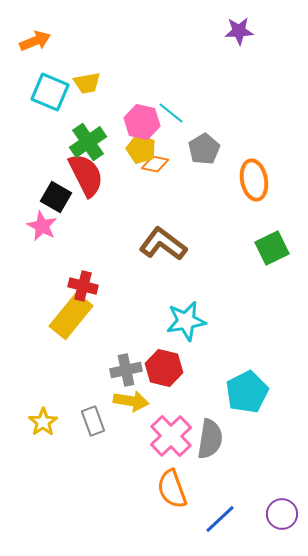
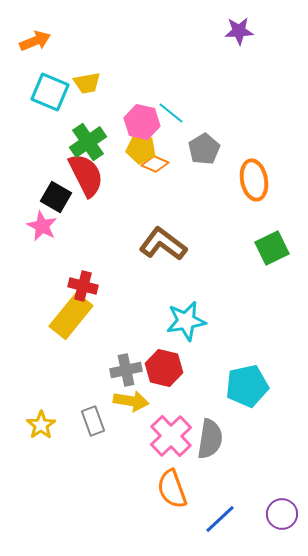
yellow pentagon: rotated 12 degrees counterclockwise
orange diamond: rotated 12 degrees clockwise
cyan pentagon: moved 6 px up; rotated 15 degrees clockwise
yellow star: moved 2 px left, 3 px down
